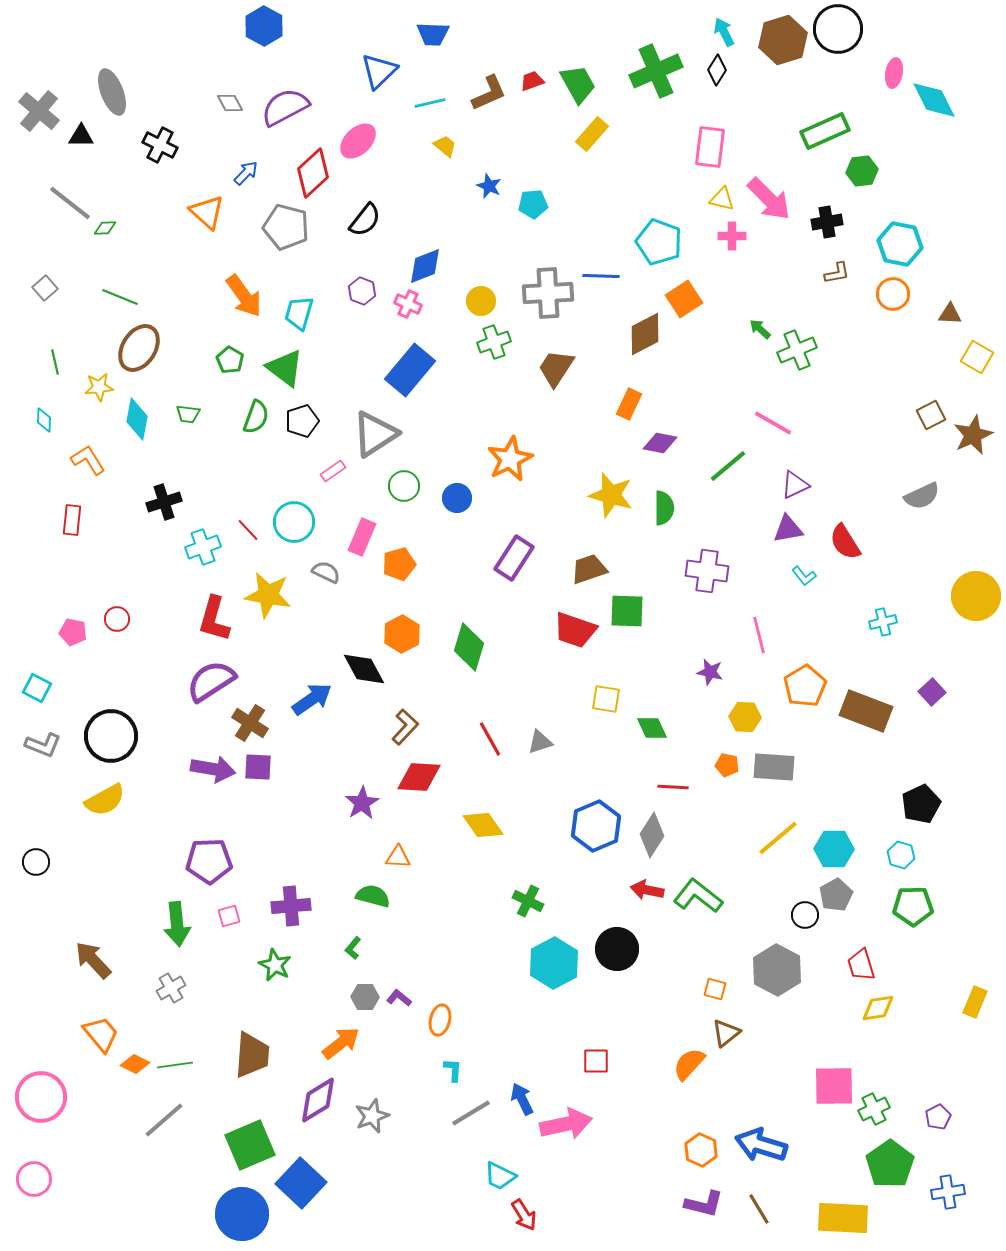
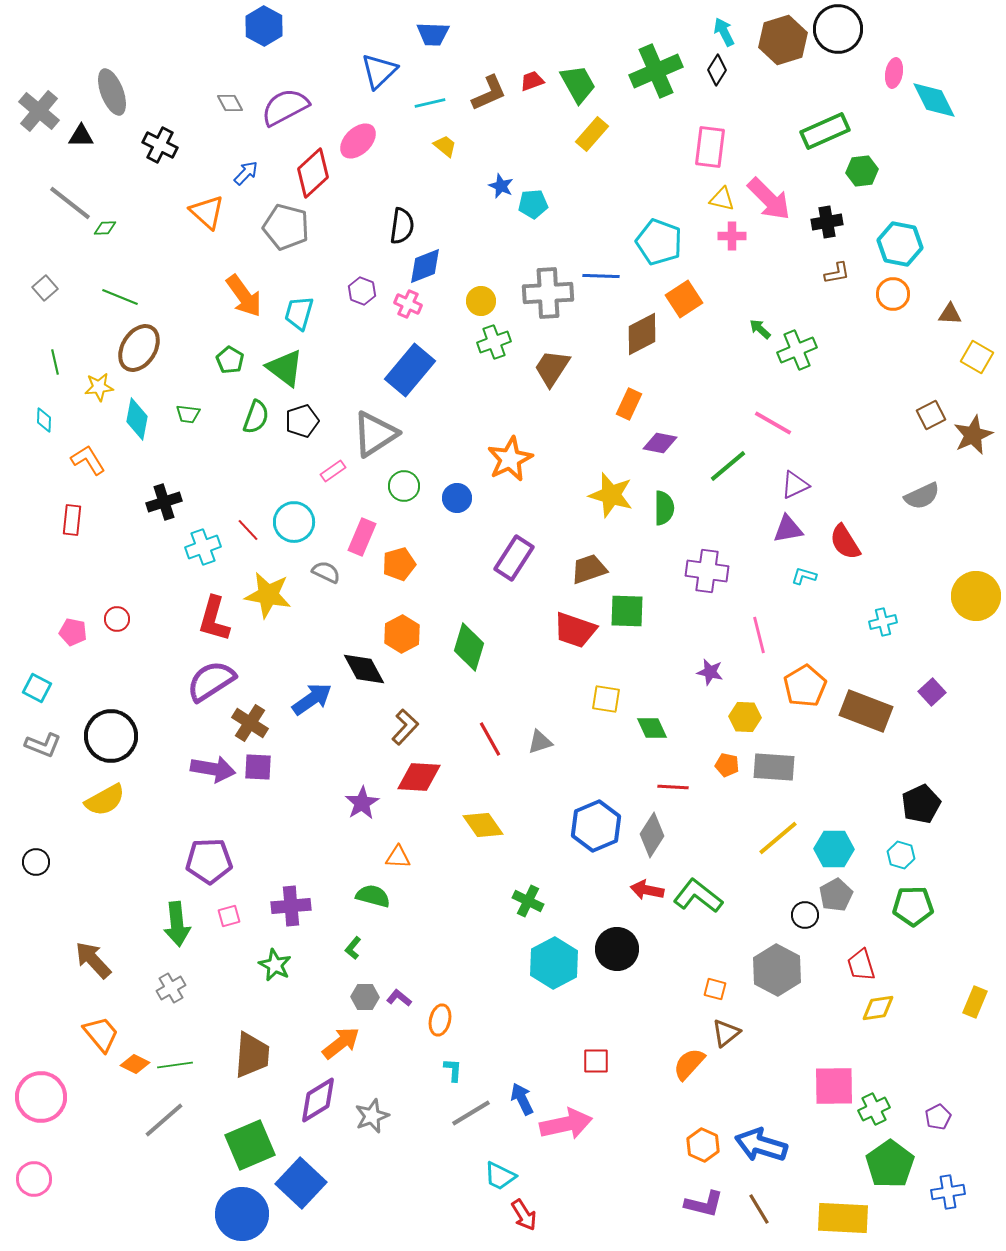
blue star at (489, 186): moved 12 px right
black semicircle at (365, 220): moved 37 px right, 6 px down; rotated 30 degrees counterclockwise
brown diamond at (645, 334): moved 3 px left
brown trapezoid at (556, 368): moved 4 px left
cyan L-shape at (804, 576): rotated 145 degrees clockwise
orange hexagon at (701, 1150): moved 2 px right, 5 px up
